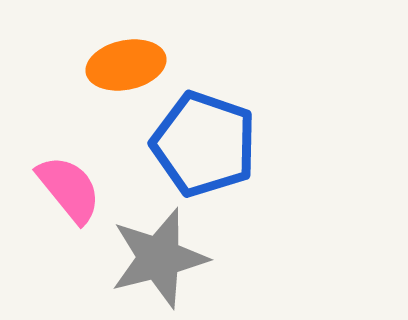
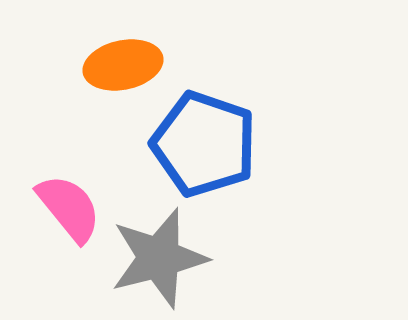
orange ellipse: moved 3 px left
pink semicircle: moved 19 px down
